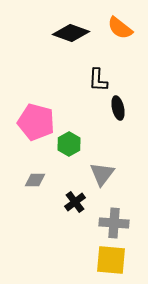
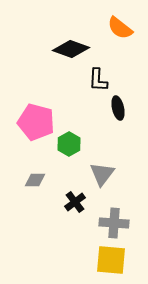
black diamond: moved 16 px down
